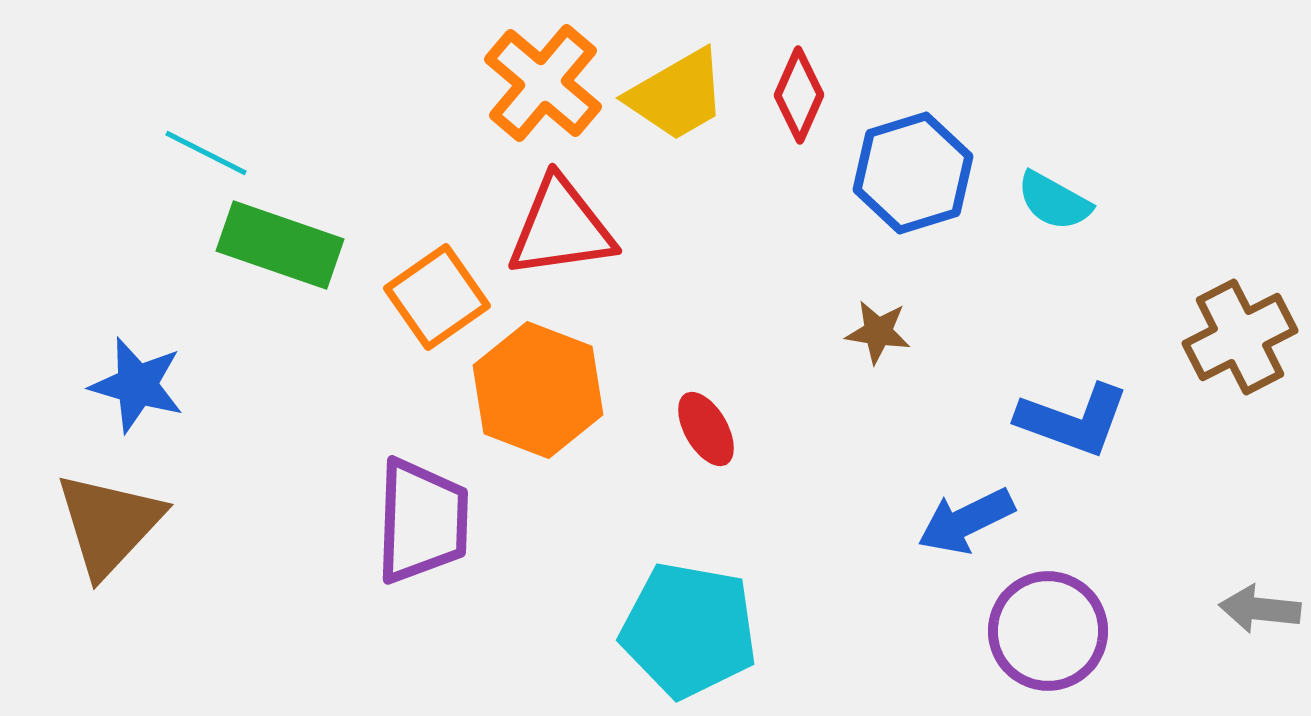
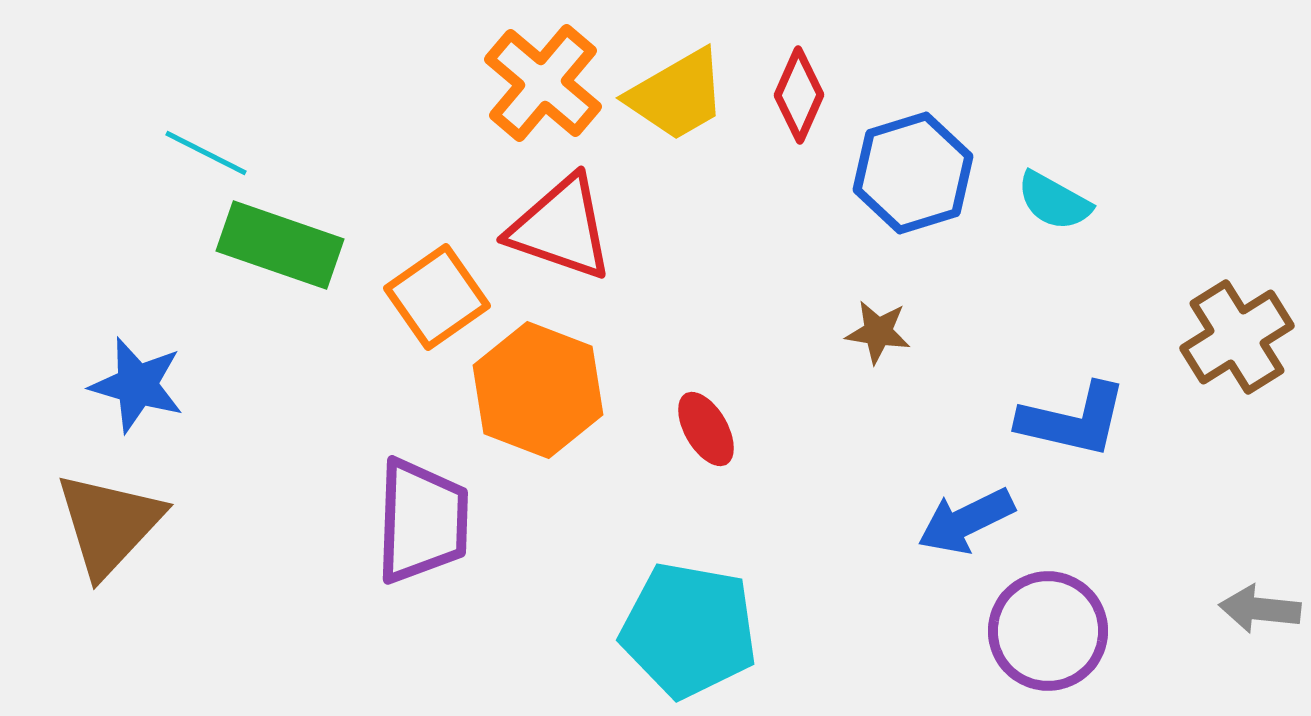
red triangle: rotated 27 degrees clockwise
brown cross: moved 3 px left; rotated 5 degrees counterclockwise
blue L-shape: rotated 7 degrees counterclockwise
